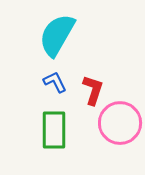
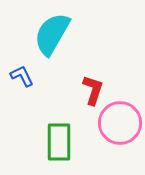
cyan semicircle: moved 5 px left, 1 px up
blue L-shape: moved 33 px left, 6 px up
green rectangle: moved 5 px right, 12 px down
